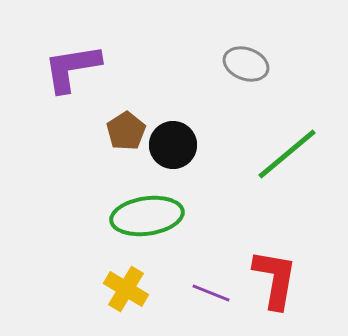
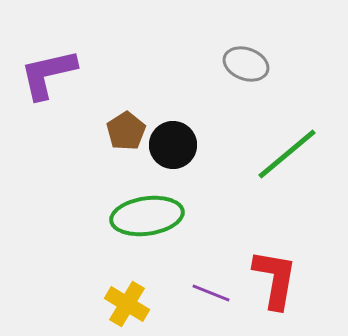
purple L-shape: moved 24 px left, 6 px down; rotated 4 degrees counterclockwise
yellow cross: moved 1 px right, 15 px down
